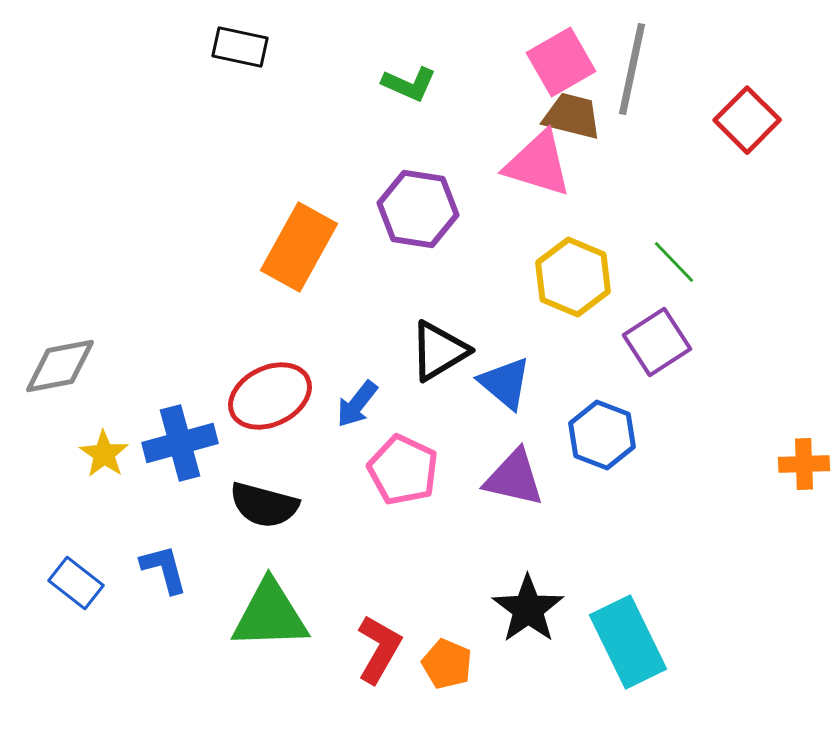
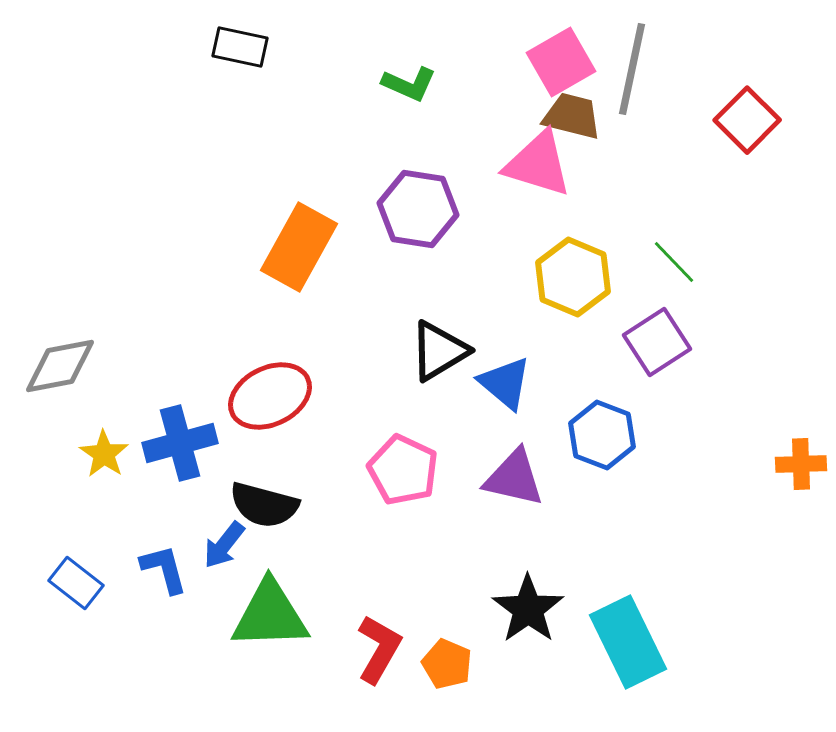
blue arrow: moved 133 px left, 141 px down
orange cross: moved 3 px left
